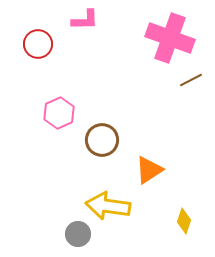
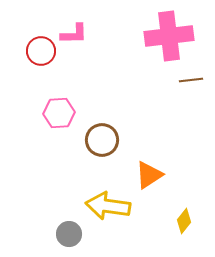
pink L-shape: moved 11 px left, 14 px down
pink cross: moved 1 px left, 2 px up; rotated 27 degrees counterclockwise
red circle: moved 3 px right, 7 px down
brown line: rotated 20 degrees clockwise
pink hexagon: rotated 20 degrees clockwise
orange triangle: moved 5 px down
yellow diamond: rotated 20 degrees clockwise
gray circle: moved 9 px left
